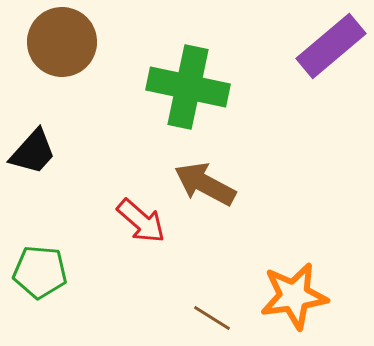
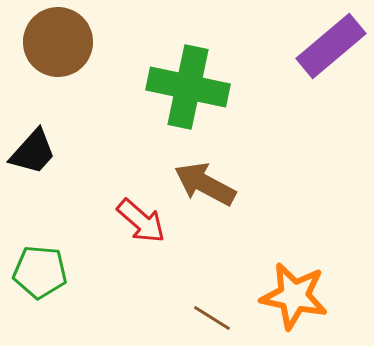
brown circle: moved 4 px left
orange star: rotated 20 degrees clockwise
